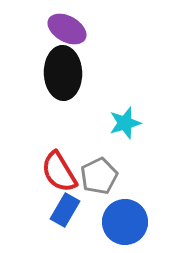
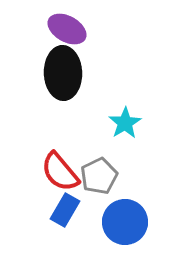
cyan star: rotated 16 degrees counterclockwise
red semicircle: moved 1 px right; rotated 9 degrees counterclockwise
